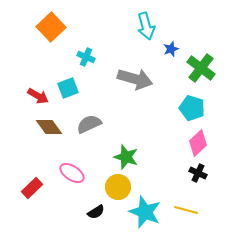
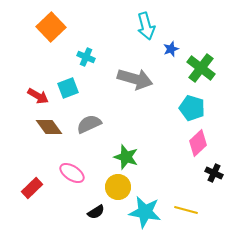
black cross: moved 16 px right
cyan star: rotated 12 degrees counterclockwise
